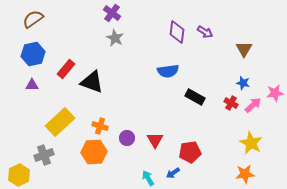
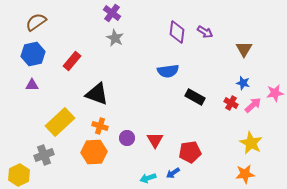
brown semicircle: moved 3 px right, 3 px down
red rectangle: moved 6 px right, 8 px up
black triangle: moved 5 px right, 12 px down
cyan arrow: rotated 77 degrees counterclockwise
